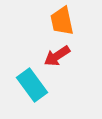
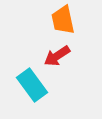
orange trapezoid: moved 1 px right, 1 px up
